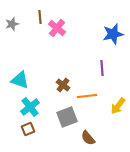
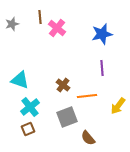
blue star: moved 11 px left
